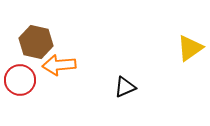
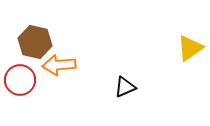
brown hexagon: moved 1 px left
